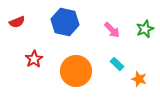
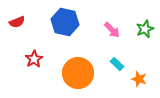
orange circle: moved 2 px right, 2 px down
